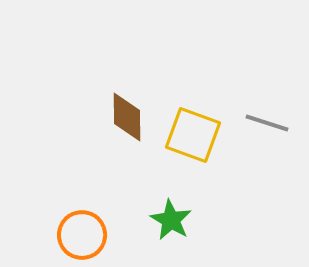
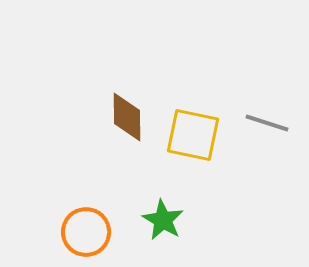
yellow square: rotated 8 degrees counterclockwise
green star: moved 8 px left
orange circle: moved 4 px right, 3 px up
